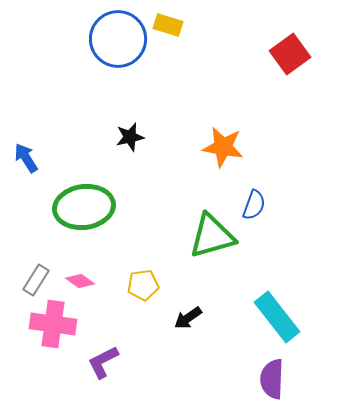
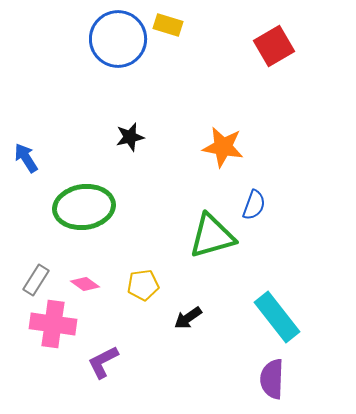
red square: moved 16 px left, 8 px up; rotated 6 degrees clockwise
pink diamond: moved 5 px right, 3 px down
